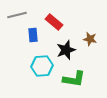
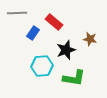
gray line: moved 2 px up; rotated 12 degrees clockwise
blue rectangle: moved 2 px up; rotated 40 degrees clockwise
green L-shape: moved 1 px up
